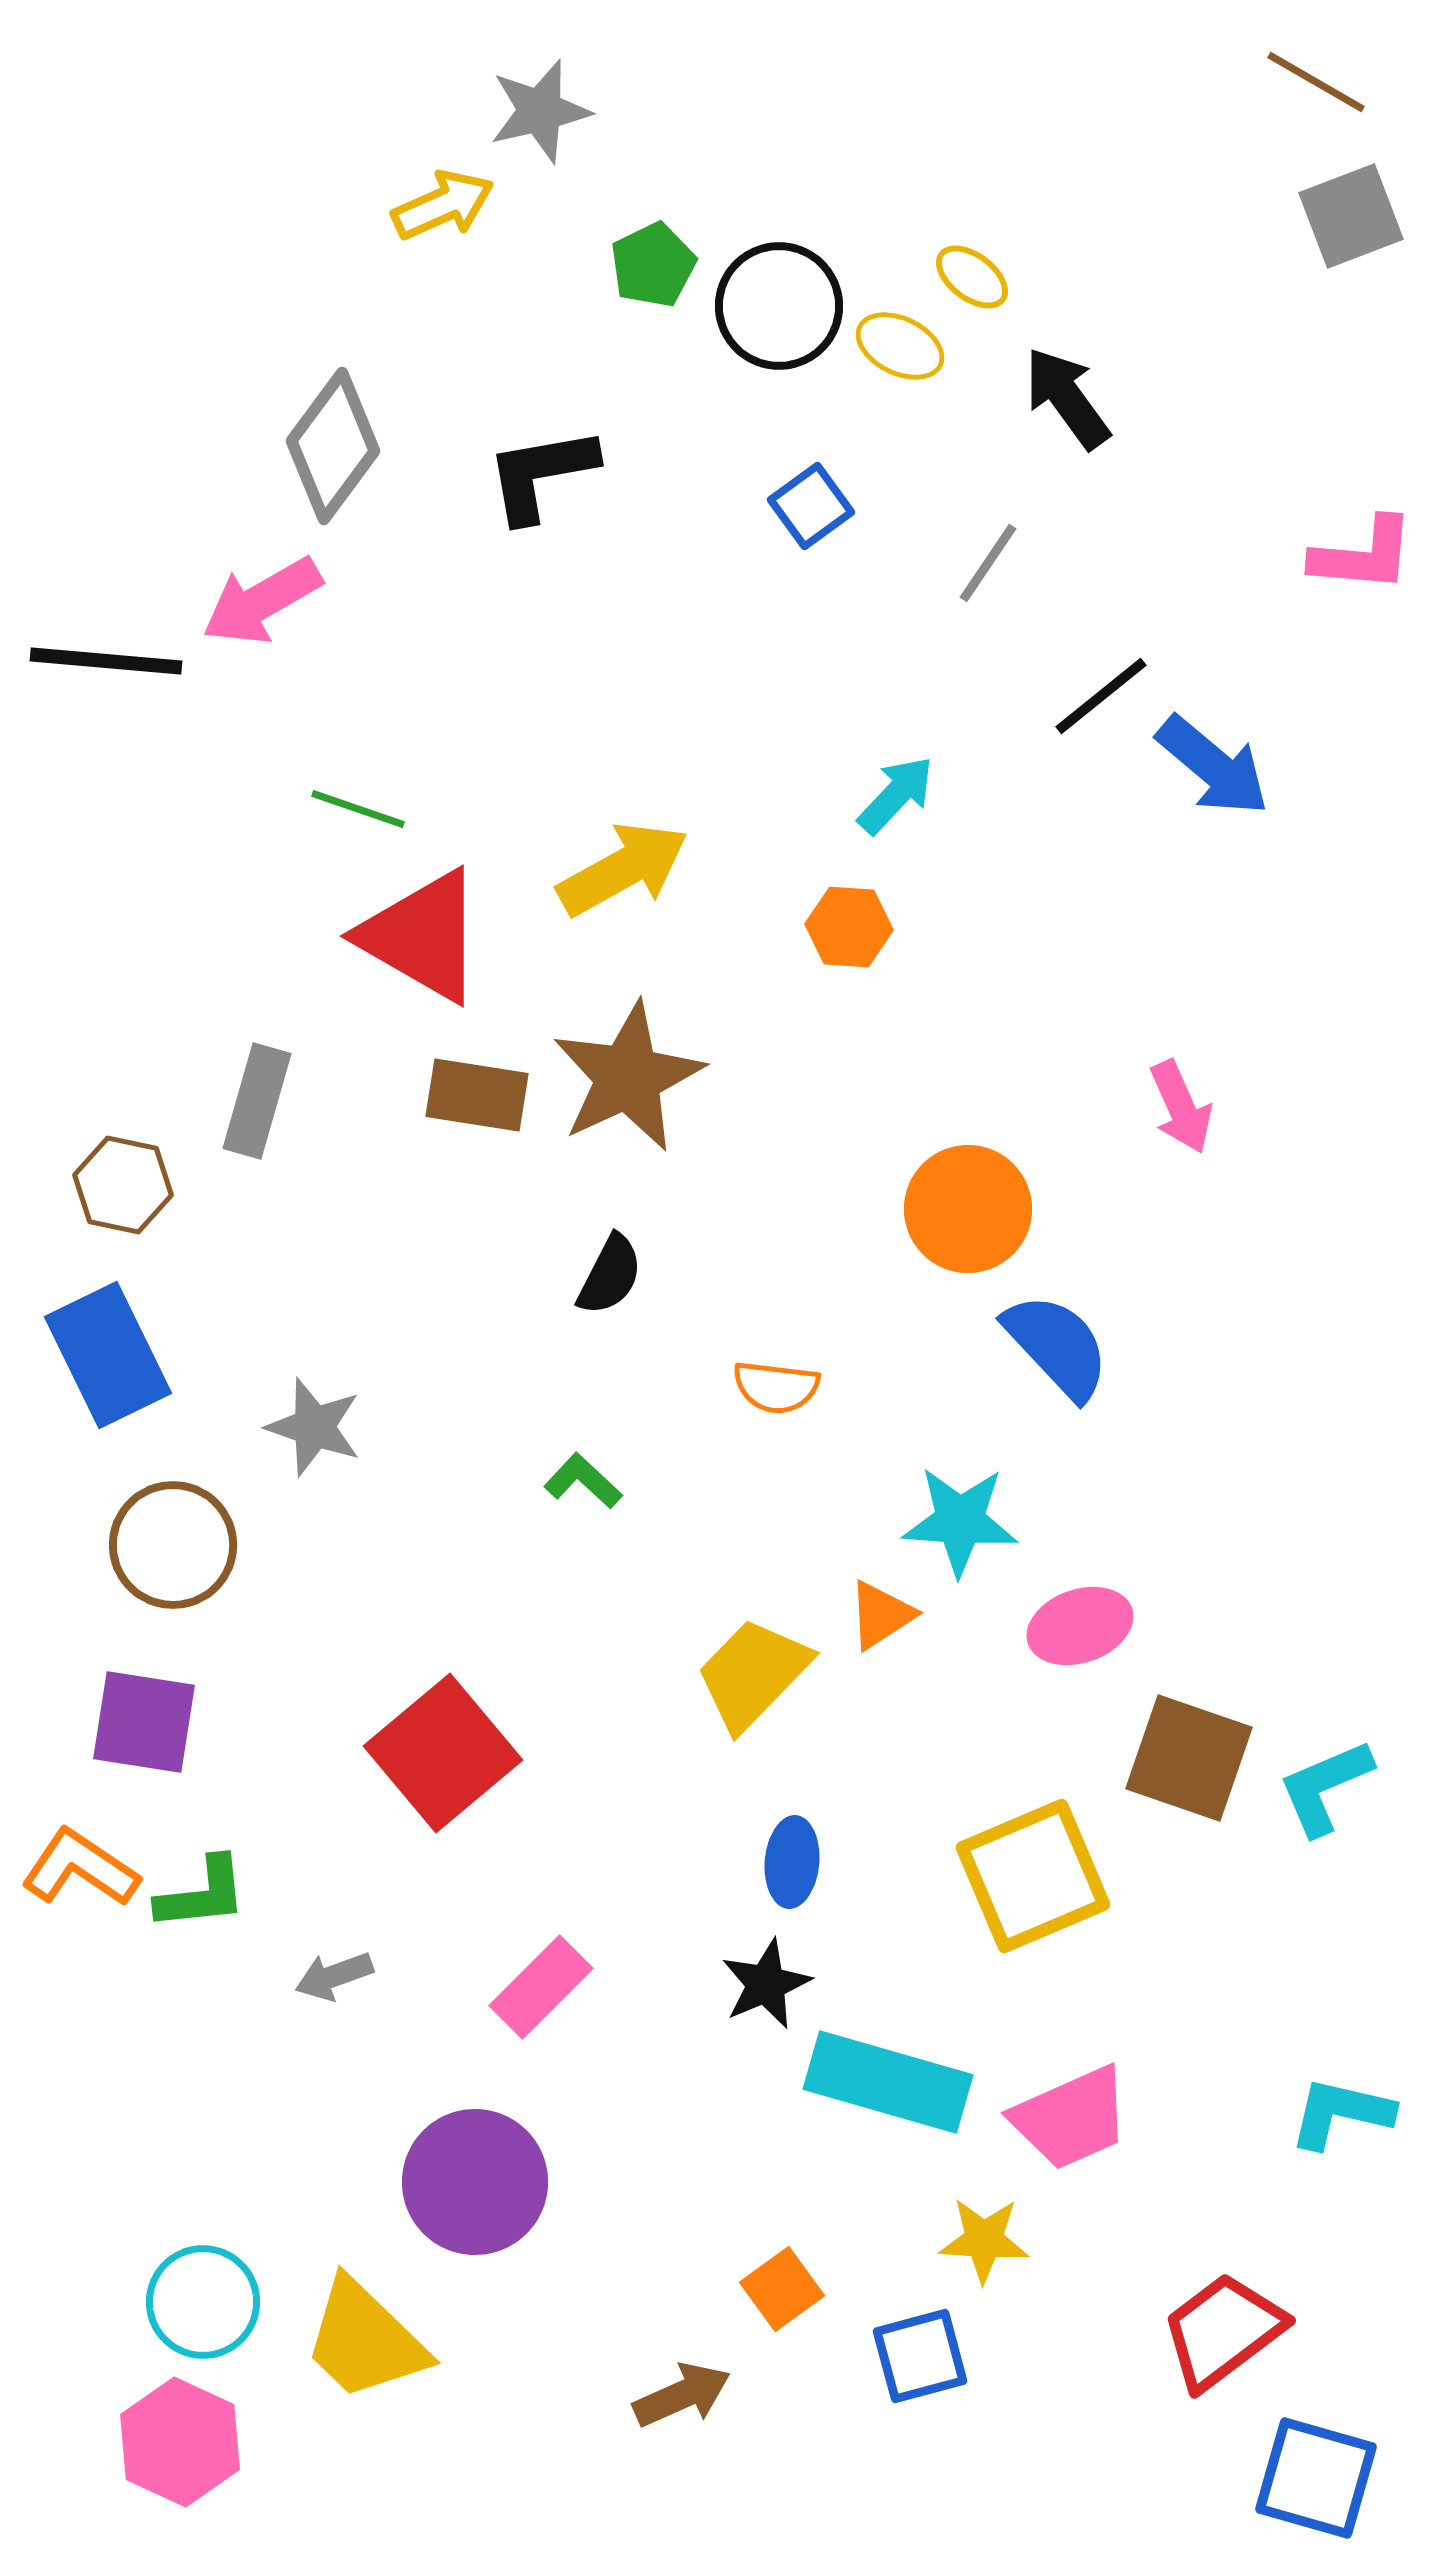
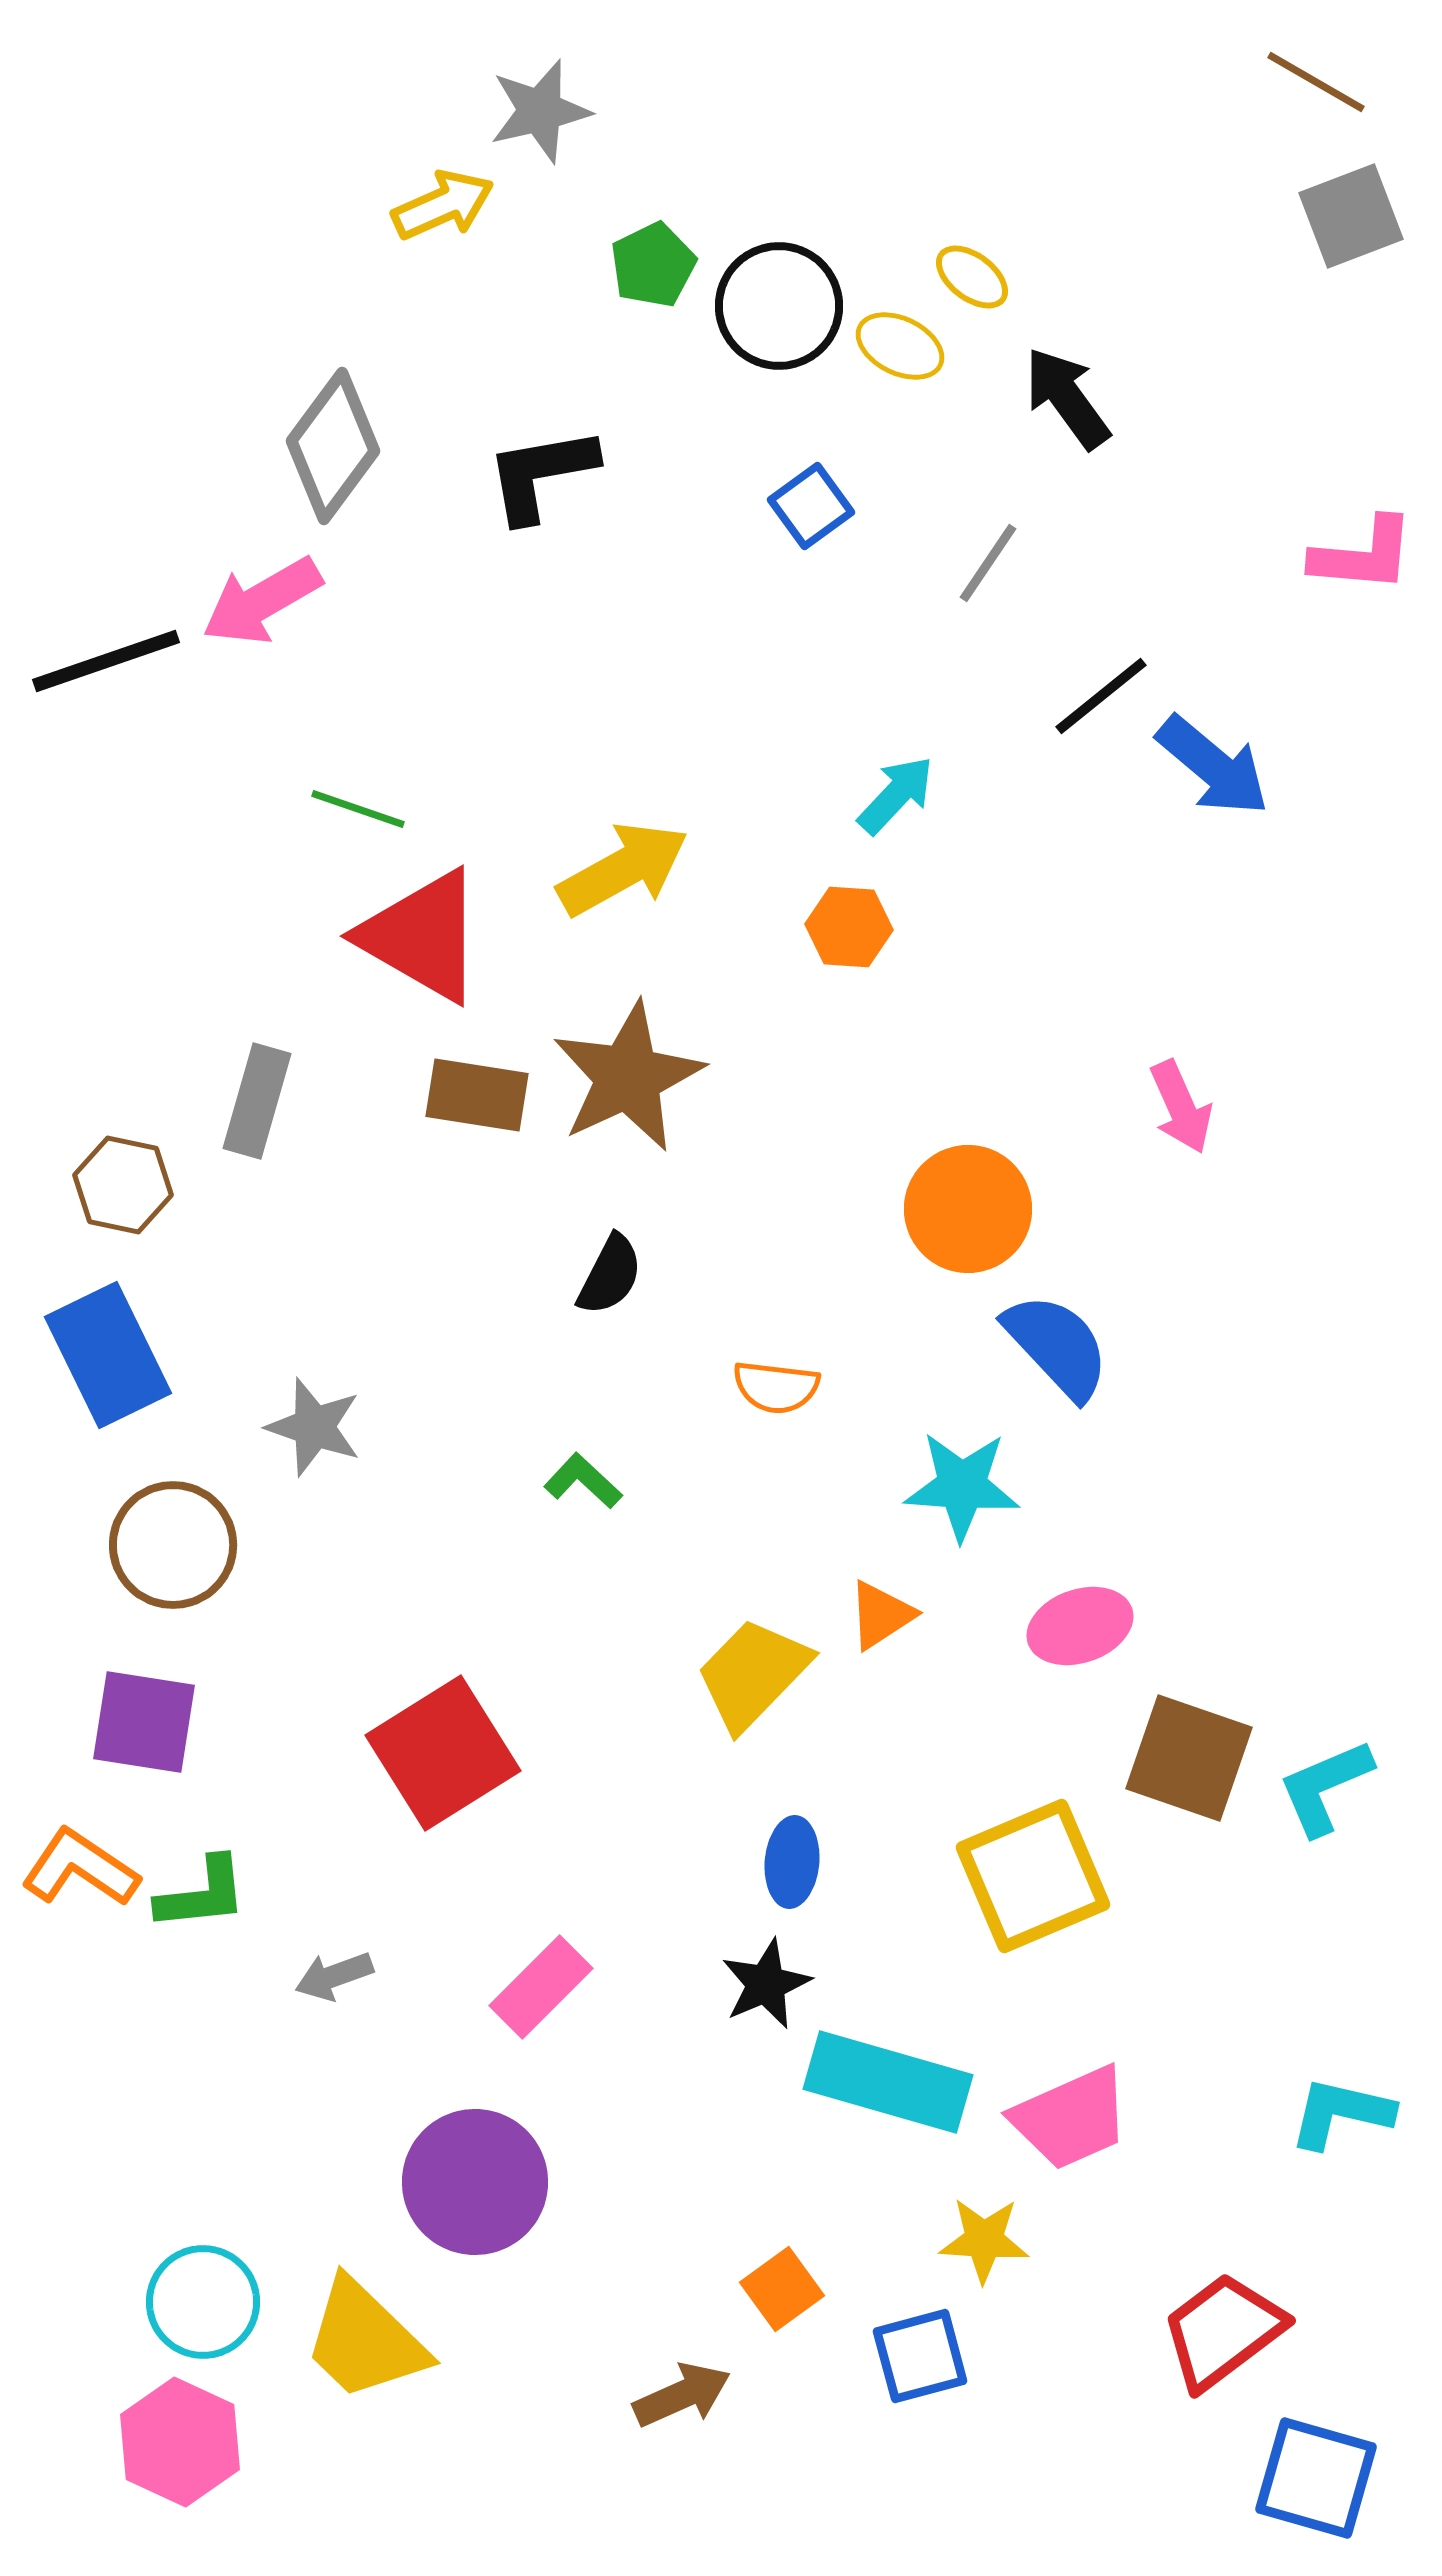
black line at (106, 661): rotated 24 degrees counterclockwise
cyan star at (960, 1521): moved 2 px right, 35 px up
red square at (443, 1753): rotated 8 degrees clockwise
